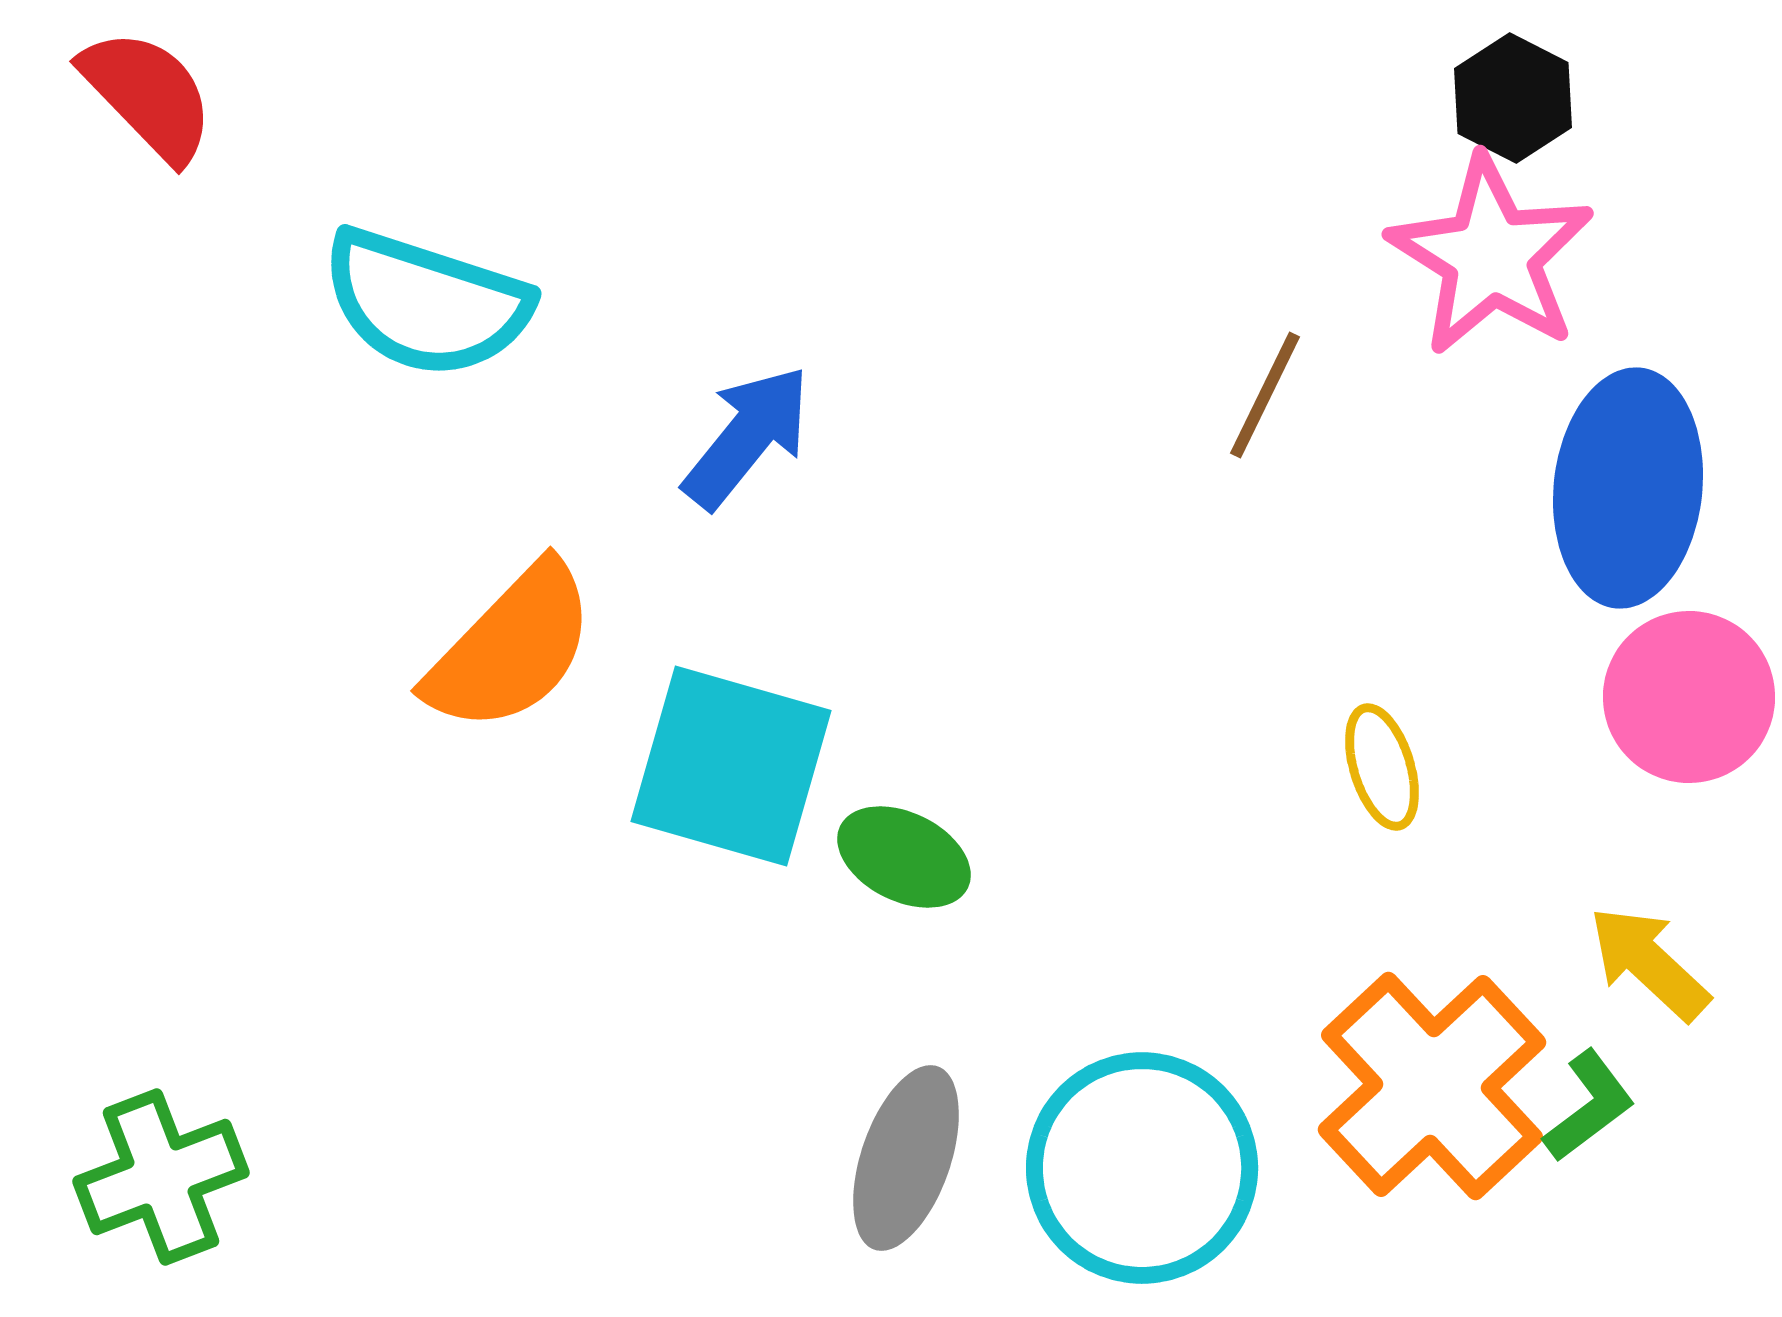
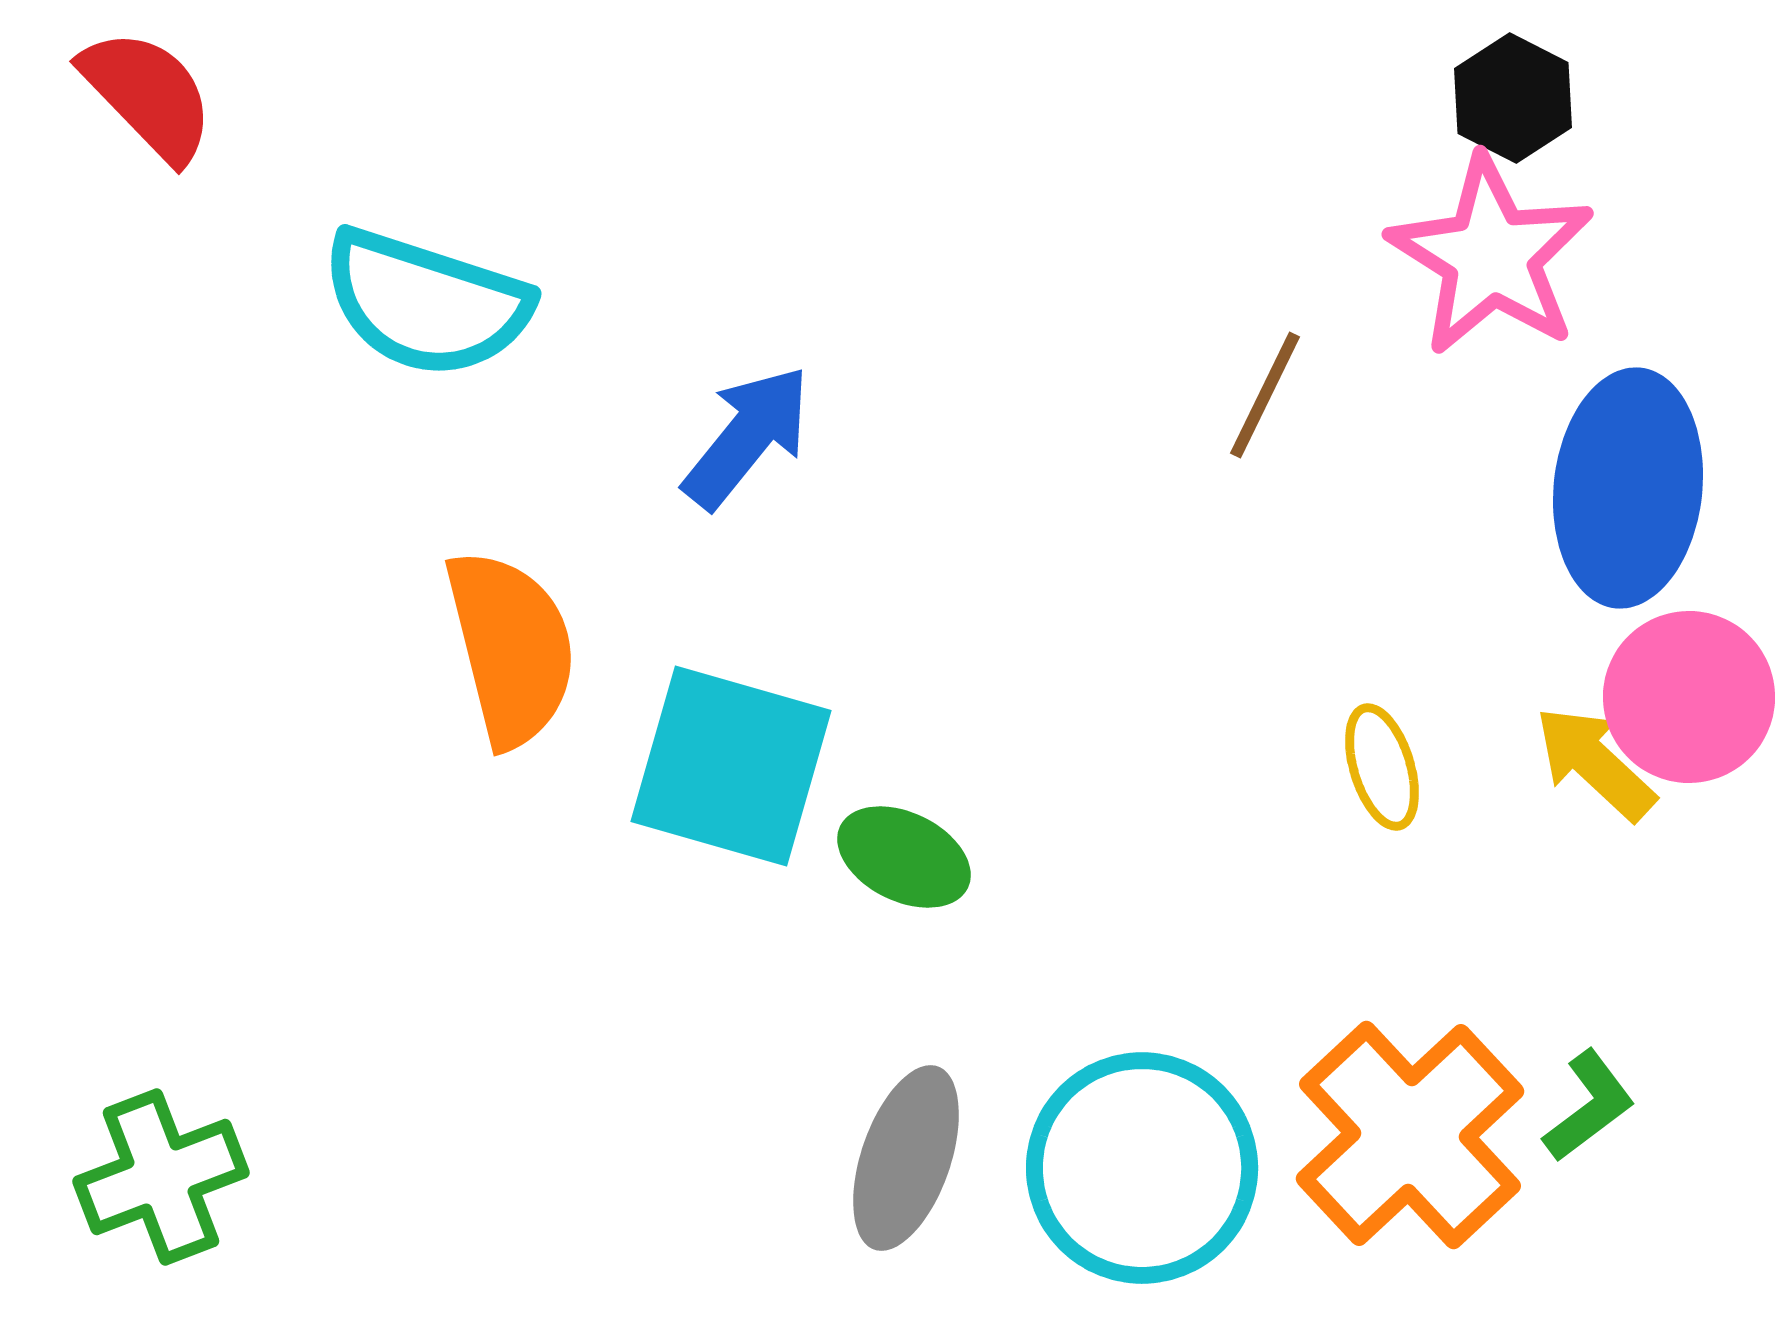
orange semicircle: rotated 58 degrees counterclockwise
yellow arrow: moved 54 px left, 200 px up
orange cross: moved 22 px left, 49 px down
